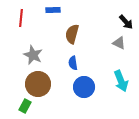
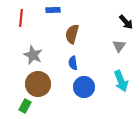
gray triangle: moved 3 px down; rotated 40 degrees clockwise
